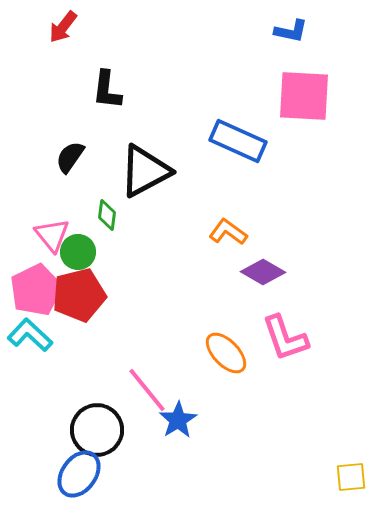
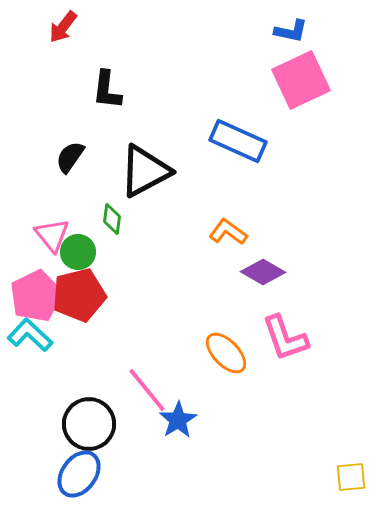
pink square: moved 3 px left, 16 px up; rotated 28 degrees counterclockwise
green diamond: moved 5 px right, 4 px down
pink pentagon: moved 6 px down
black circle: moved 8 px left, 6 px up
